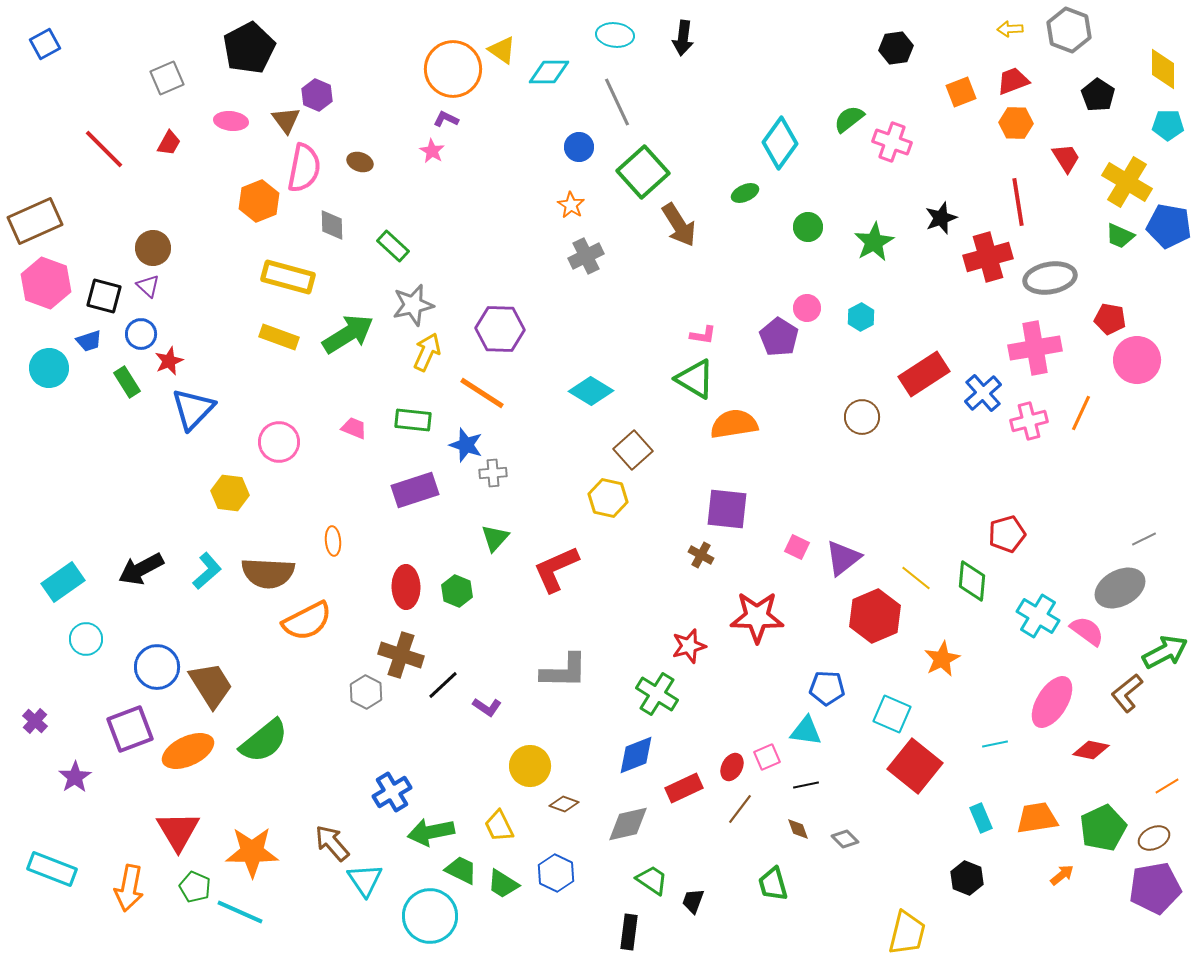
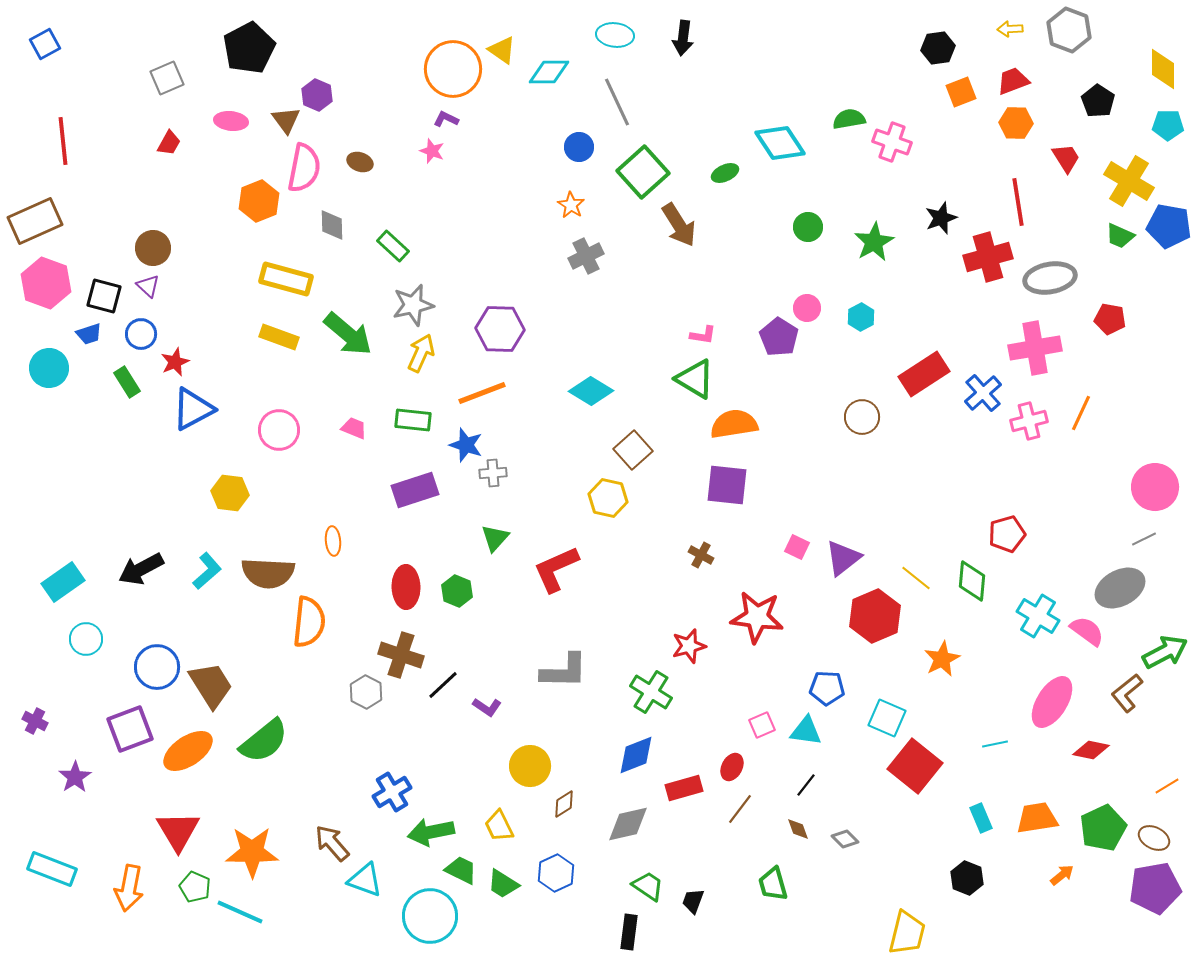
black hexagon at (896, 48): moved 42 px right
black pentagon at (1098, 95): moved 6 px down
green semicircle at (849, 119): rotated 28 degrees clockwise
cyan diamond at (780, 143): rotated 69 degrees counterclockwise
red line at (104, 149): moved 41 px left, 8 px up; rotated 39 degrees clockwise
pink star at (432, 151): rotated 10 degrees counterclockwise
yellow cross at (1127, 182): moved 2 px right, 1 px up
green ellipse at (745, 193): moved 20 px left, 20 px up
yellow rectangle at (288, 277): moved 2 px left, 2 px down
green arrow at (348, 334): rotated 72 degrees clockwise
blue trapezoid at (89, 341): moved 7 px up
yellow arrow at (427, 352): moved 6 px left, 1 px down
pink circle at (1137, 360): moved 18 px right, 127 px down
red star at (169, 361): moved 6 px right, 1 px down
orange line at (482, 393): rotated 54 degrees counterclockwise
blue triangle at (193, 409): rotated 18 degrees clockwise
pink circle at (279, 442): moved 12 px up
purple square at (727, 509): moved 24 px up
red star at (757, 617): rotated 6 degrees clockwise
orange semicircle at (307, 621): moved 2 px right, 1 px down; rotated 57 degrees counterclockwise
green cross at (657, 694): moved 6 px left, 2 px up
cyan square at (892, 714): moved 5 px left, 4 px down
purple cross at (35, 721): rotated 15 degrees counterclockwise
orange ellipse at (188, 751): rotated 9 degrees counterclockwise
pink square at (767, 757): moved 5 px left, 32 px up
black line at (806, 785): rotated 40 degrees counterclockwise
red rectangle at (684, 788): rotated 9 degrees clockwise
brown diamond at (564, 804): rotated 52 degrees counterclockwise
brown ellipse at (1154, 838): rotated 52 degrees clockwise
blue hexagon at (556, 873): rotated 9 degrees clockwise
cyan triangle at (365, 880): rotated 36 degrees counterclockwise
green trapezoid at (652, 880): moved 4 px left, 6 px down
